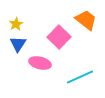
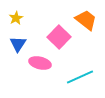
yellow star: moved 6 px up
